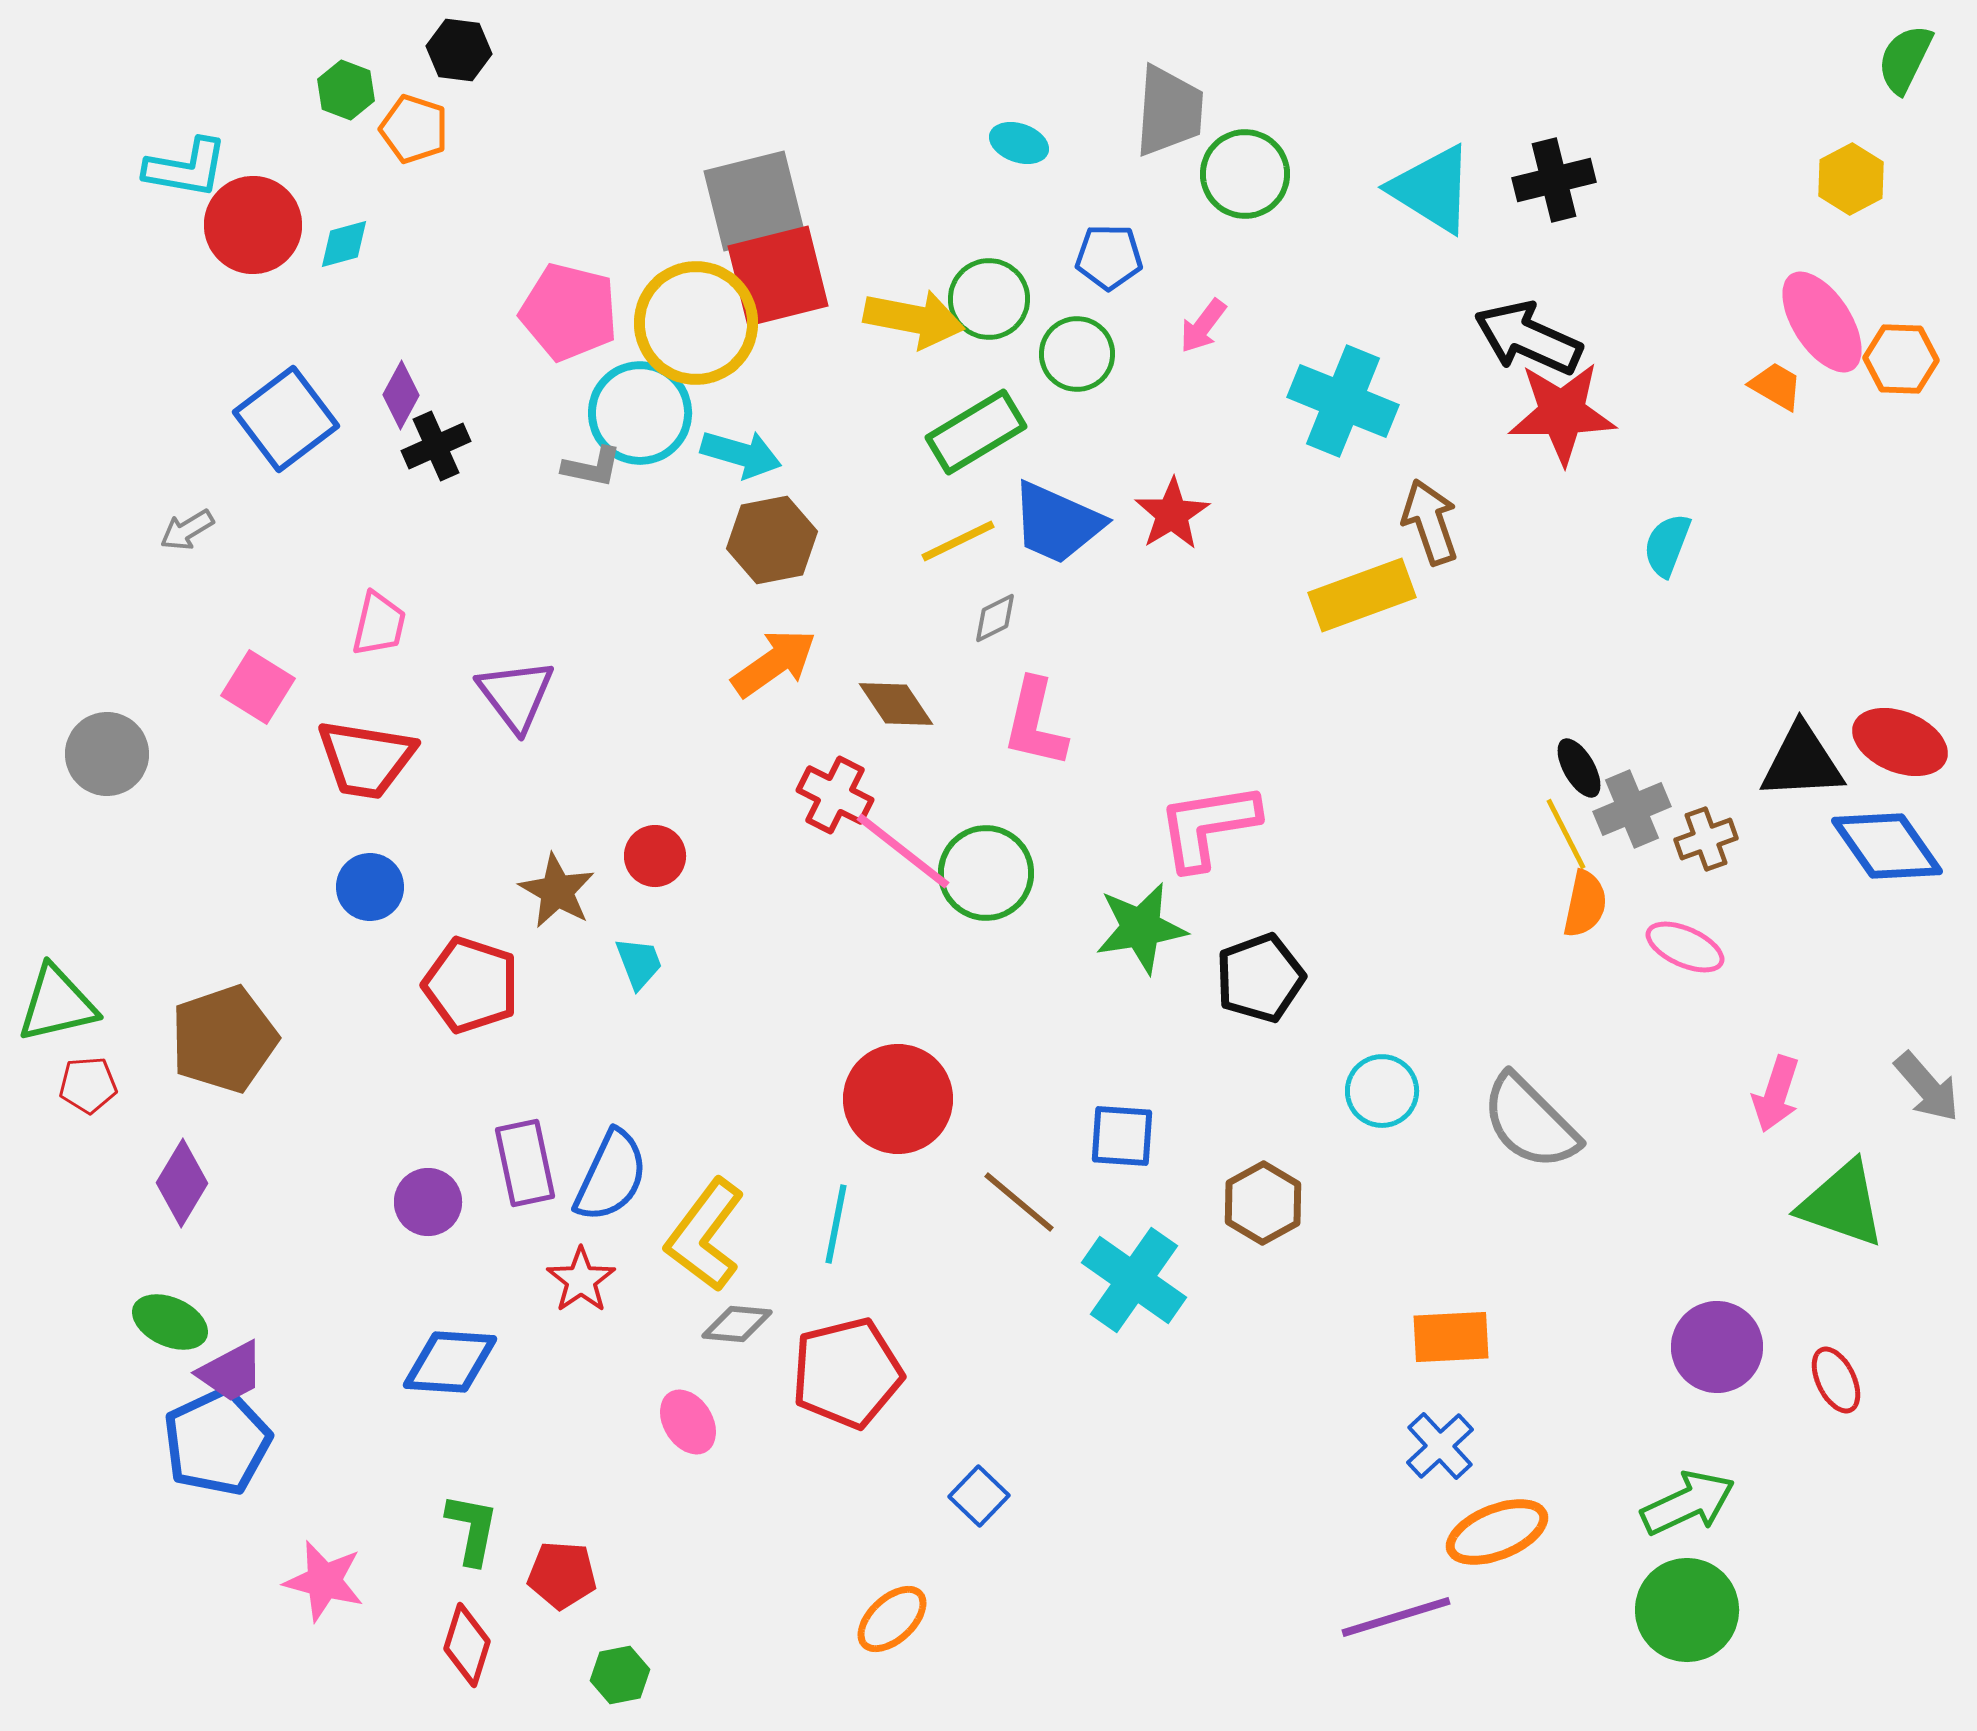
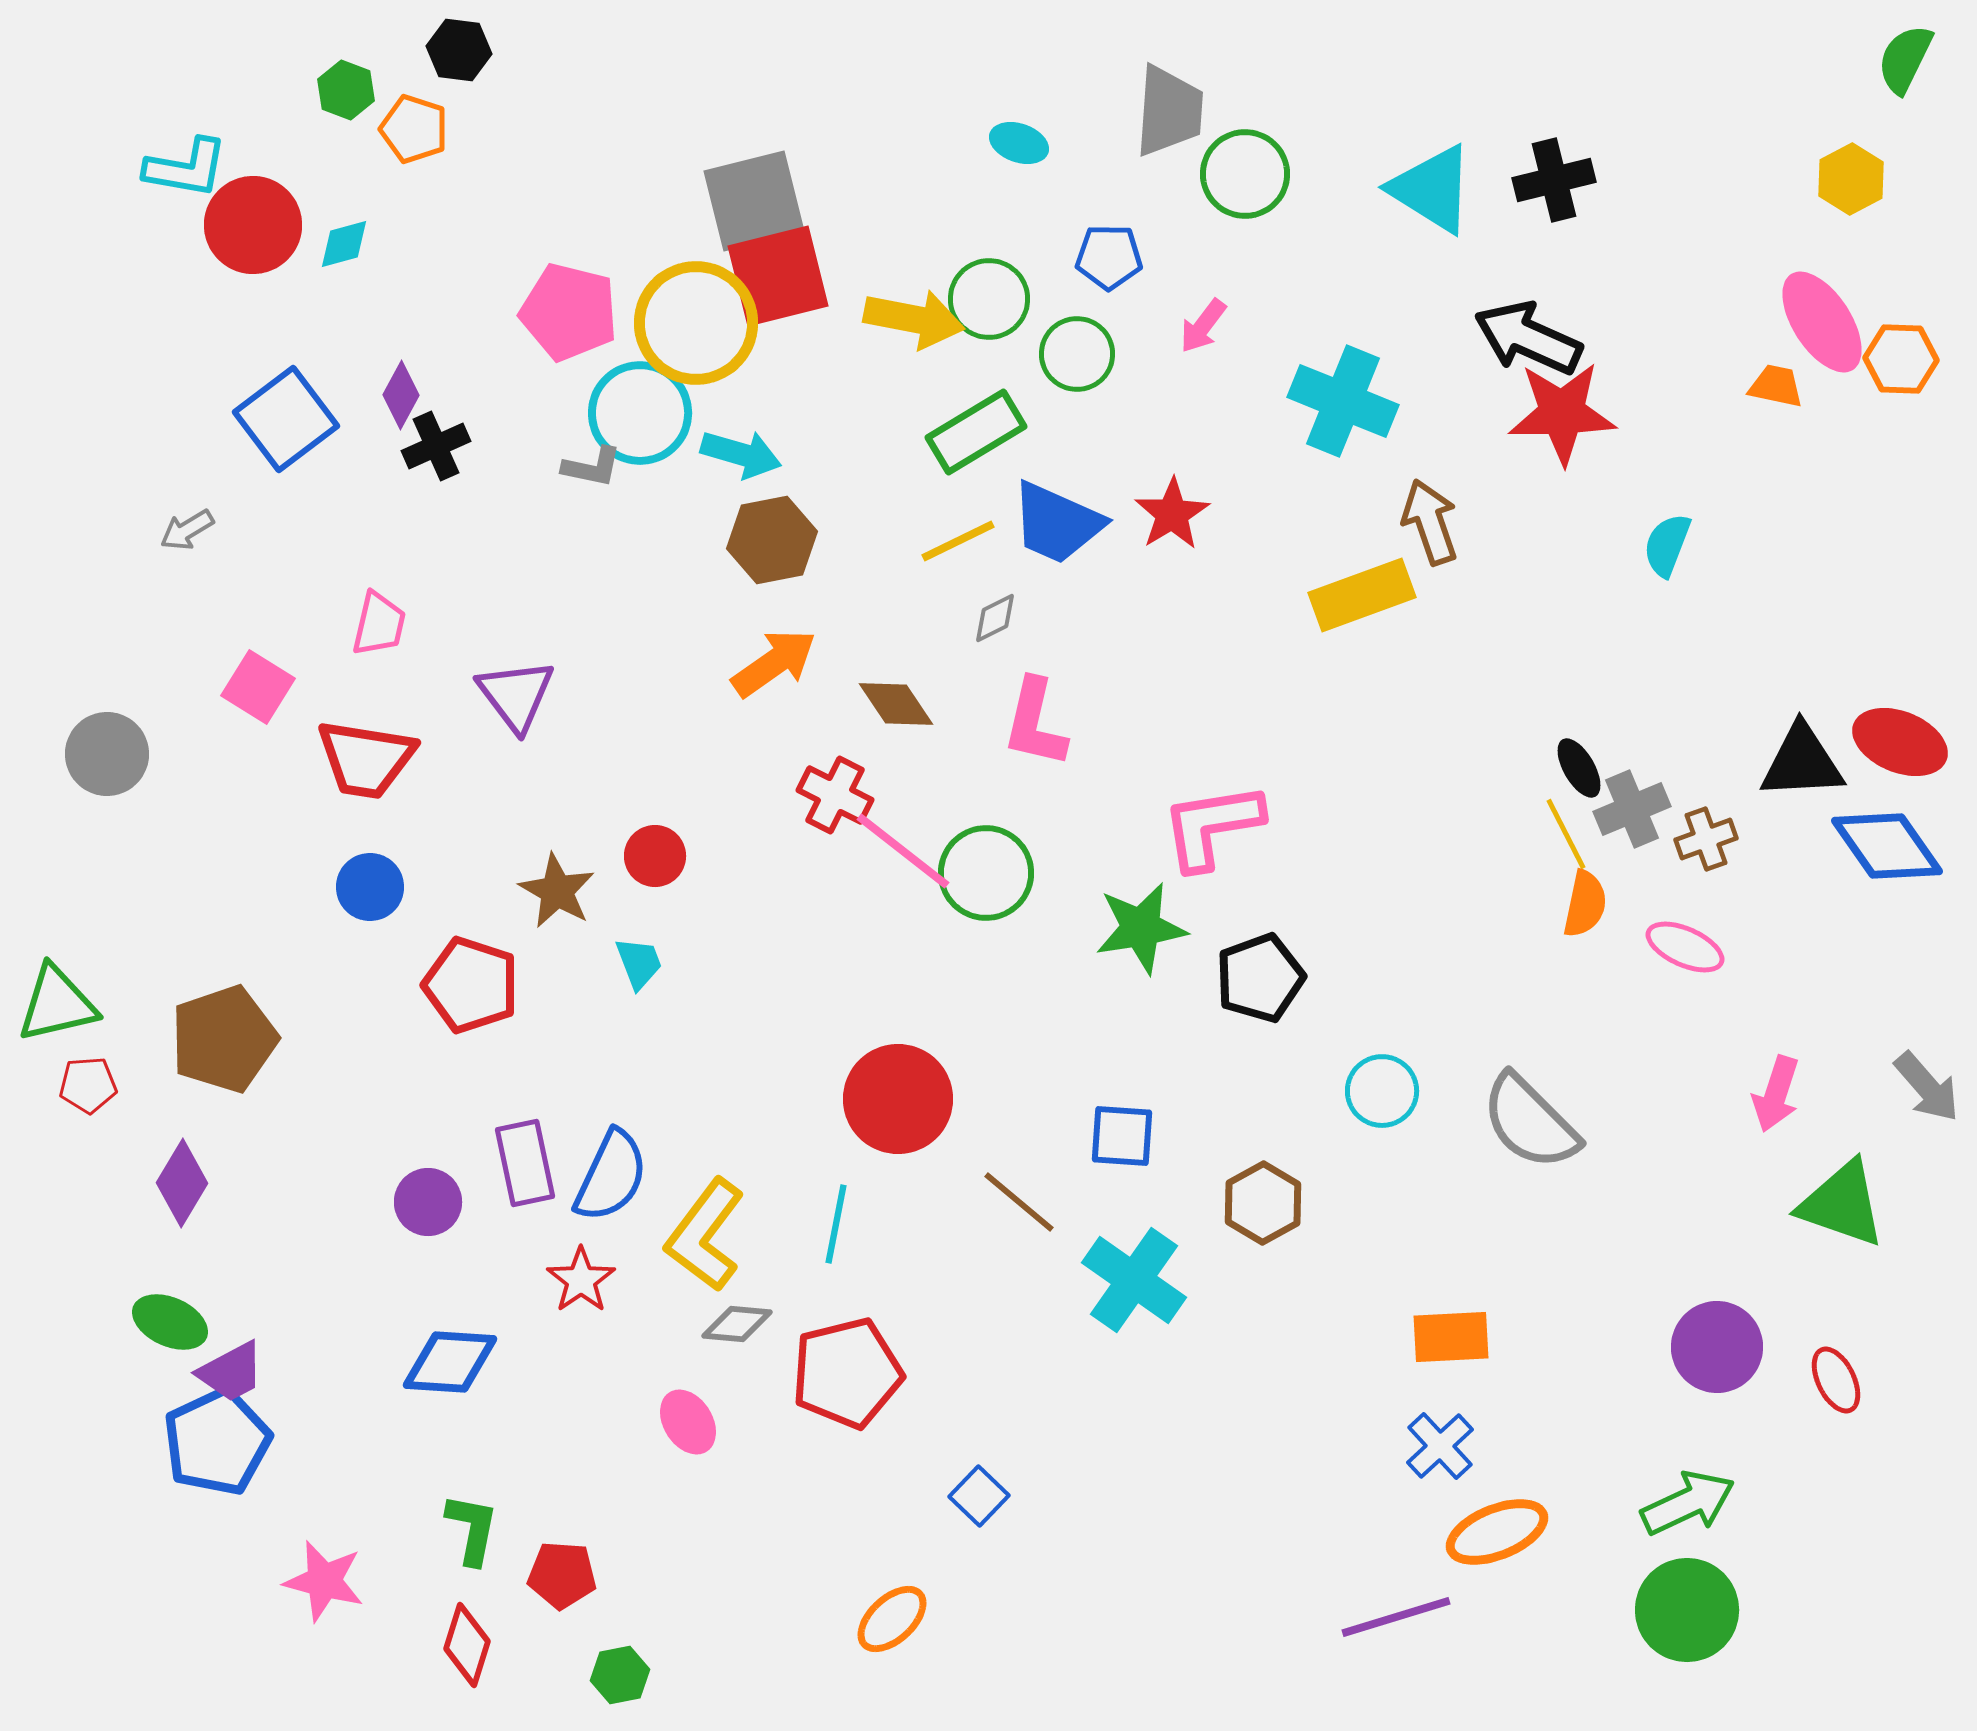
orange trapezoid at (1776, 386): rotated 18 degrees counterclockwise
pink L-shape at (1208, 826): moved 4 px right
